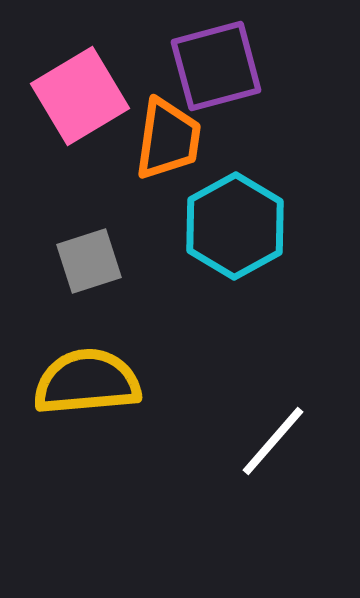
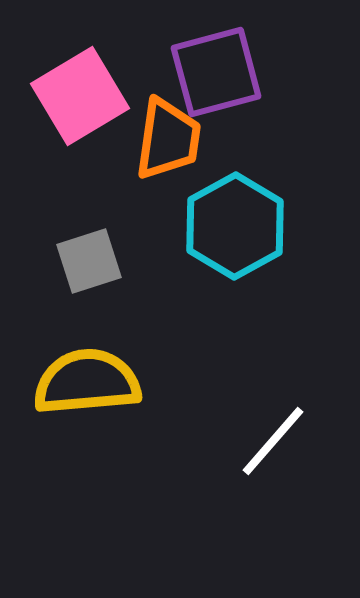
purple square: moved 6 px down
